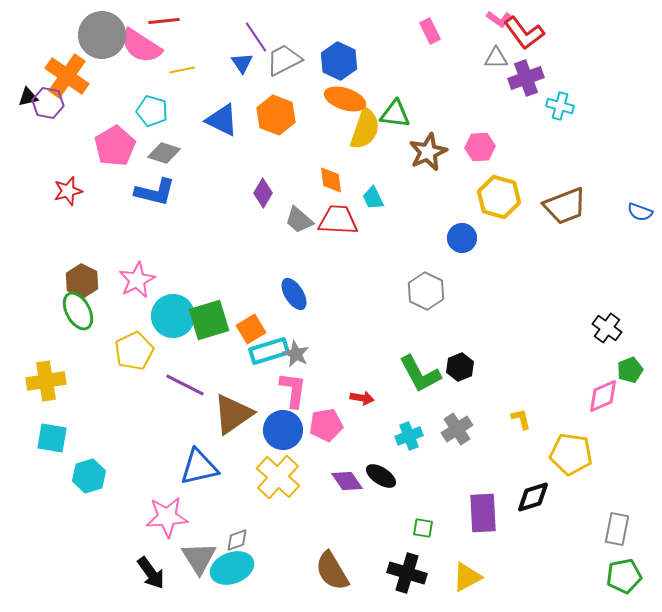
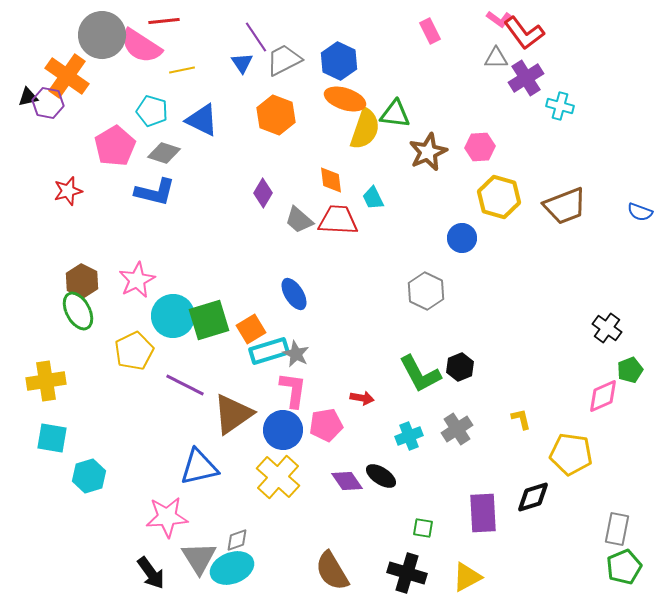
purple cross at (526, 78): rotated 12 degrees counterclockwise
blue triangle at (222, 120): moved 20 px left
green pentagon at (624, 576): moved 9 px up; rotated 12 degrees counterclockwise
